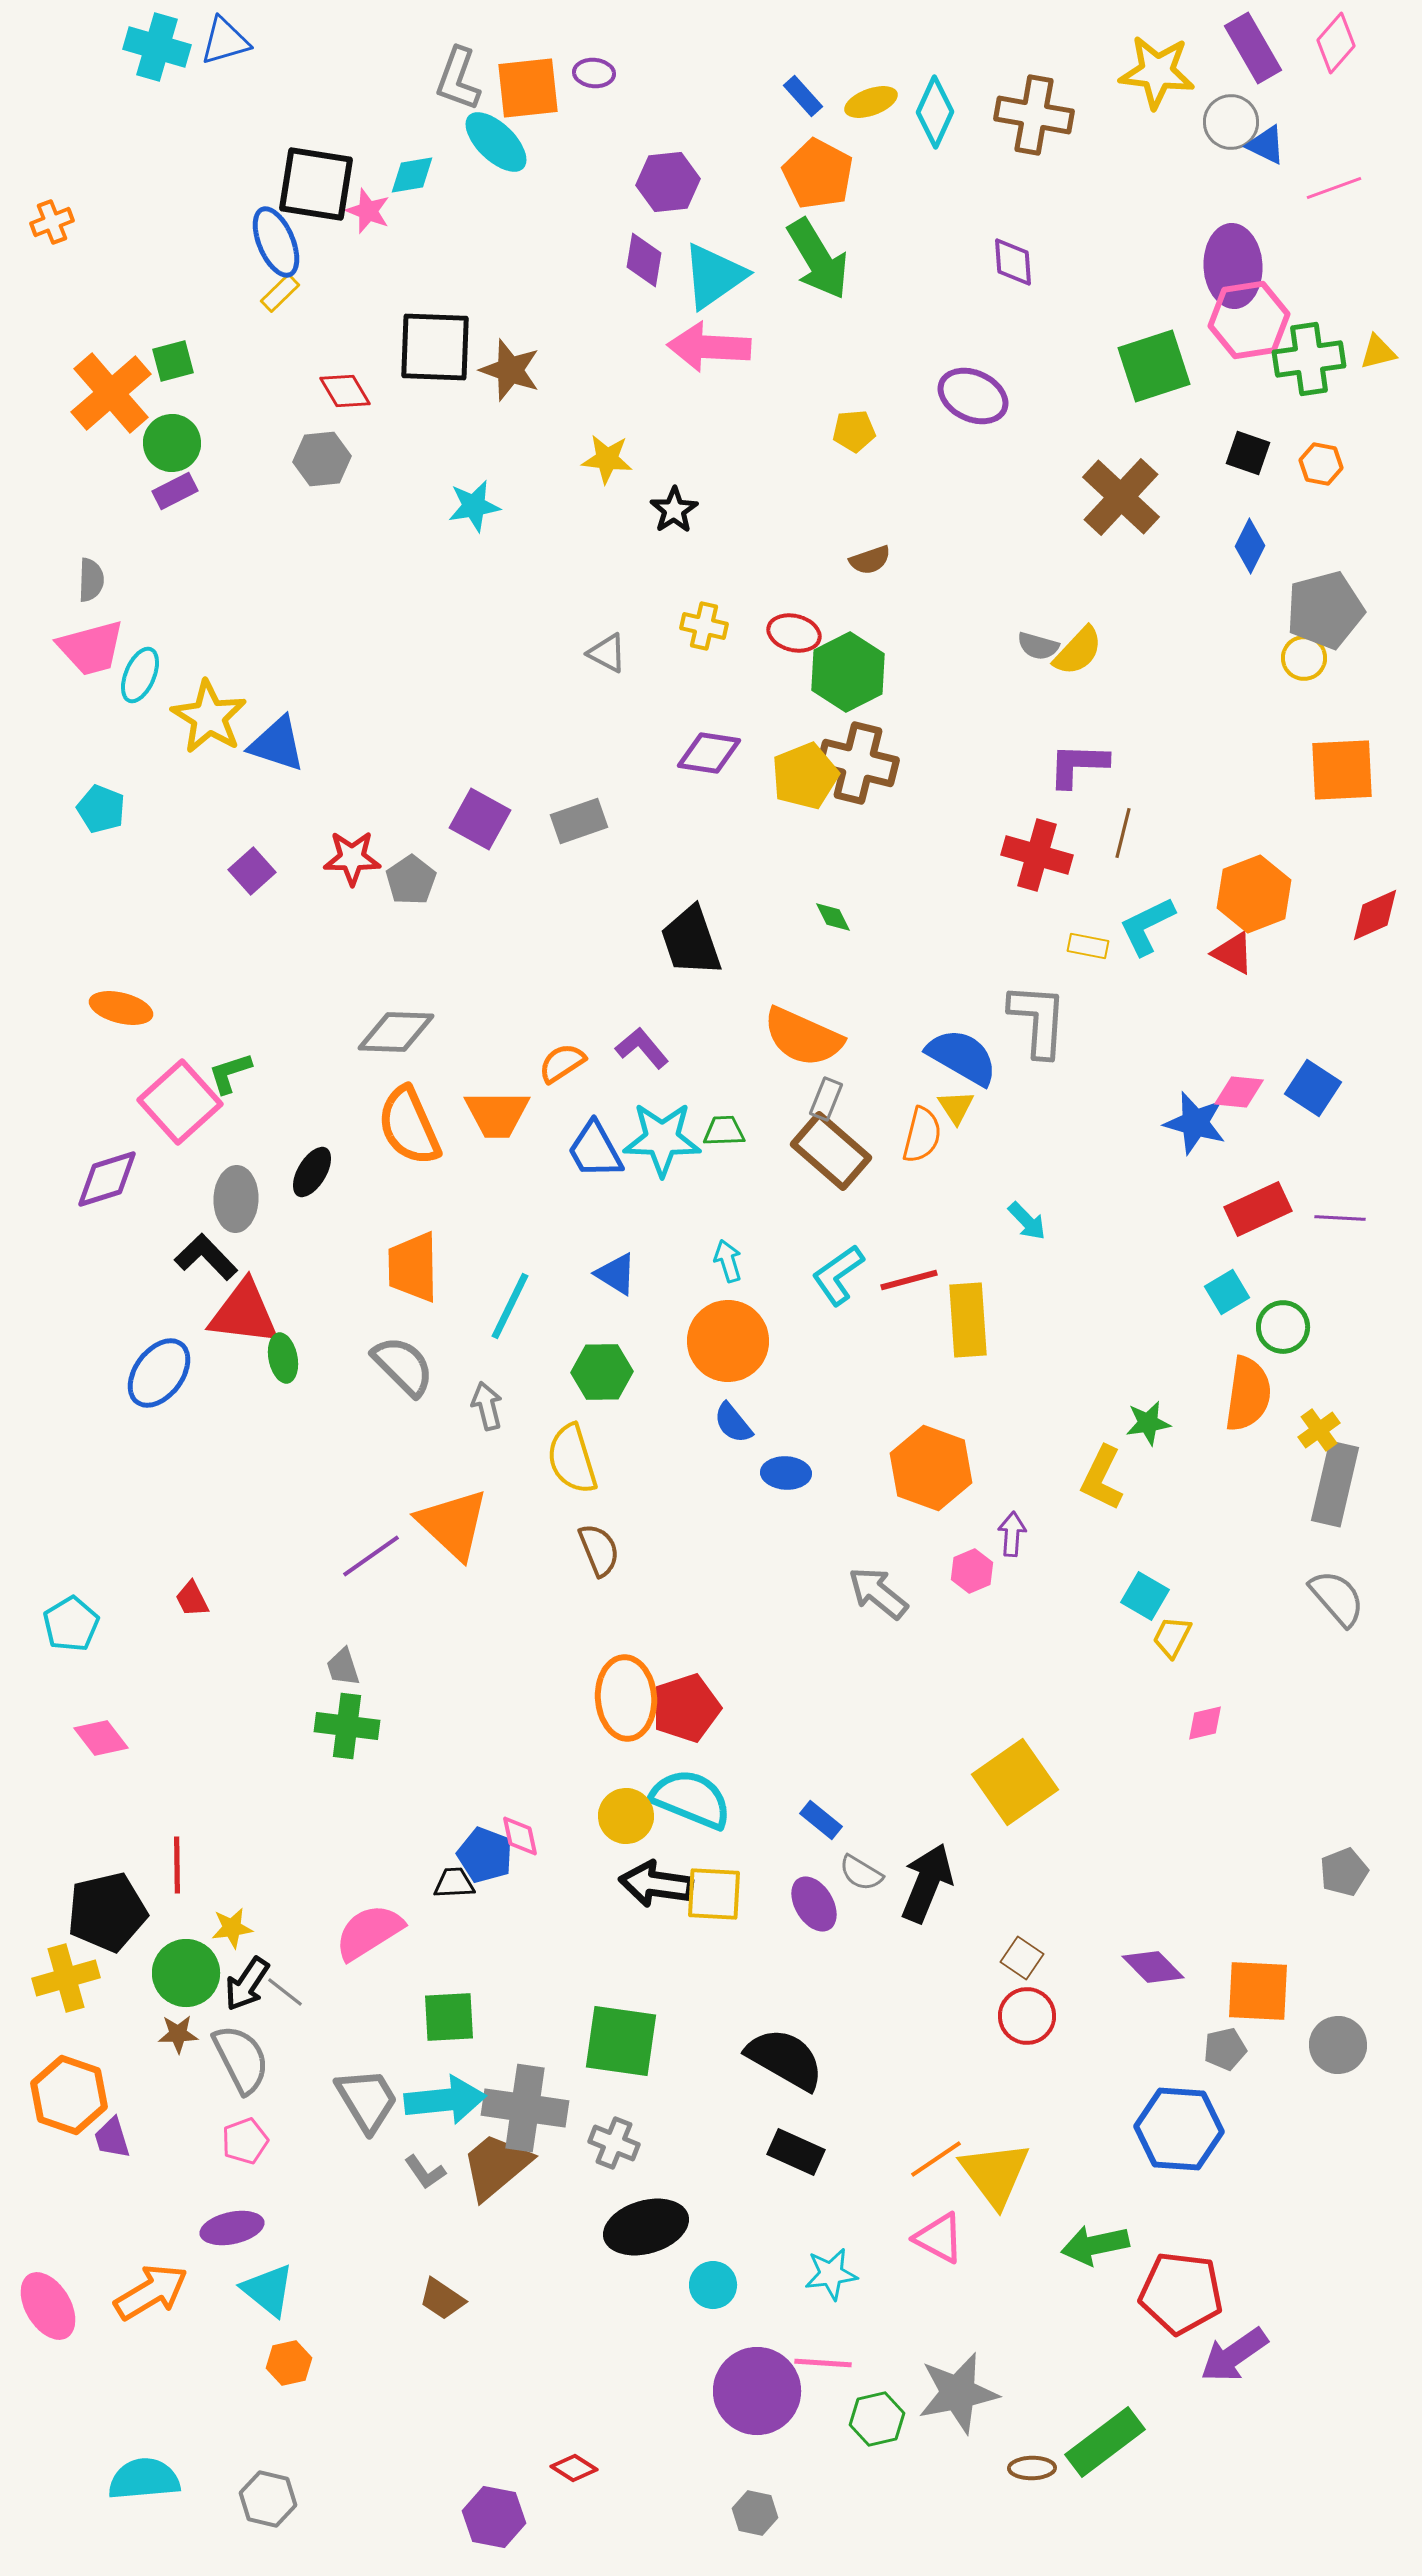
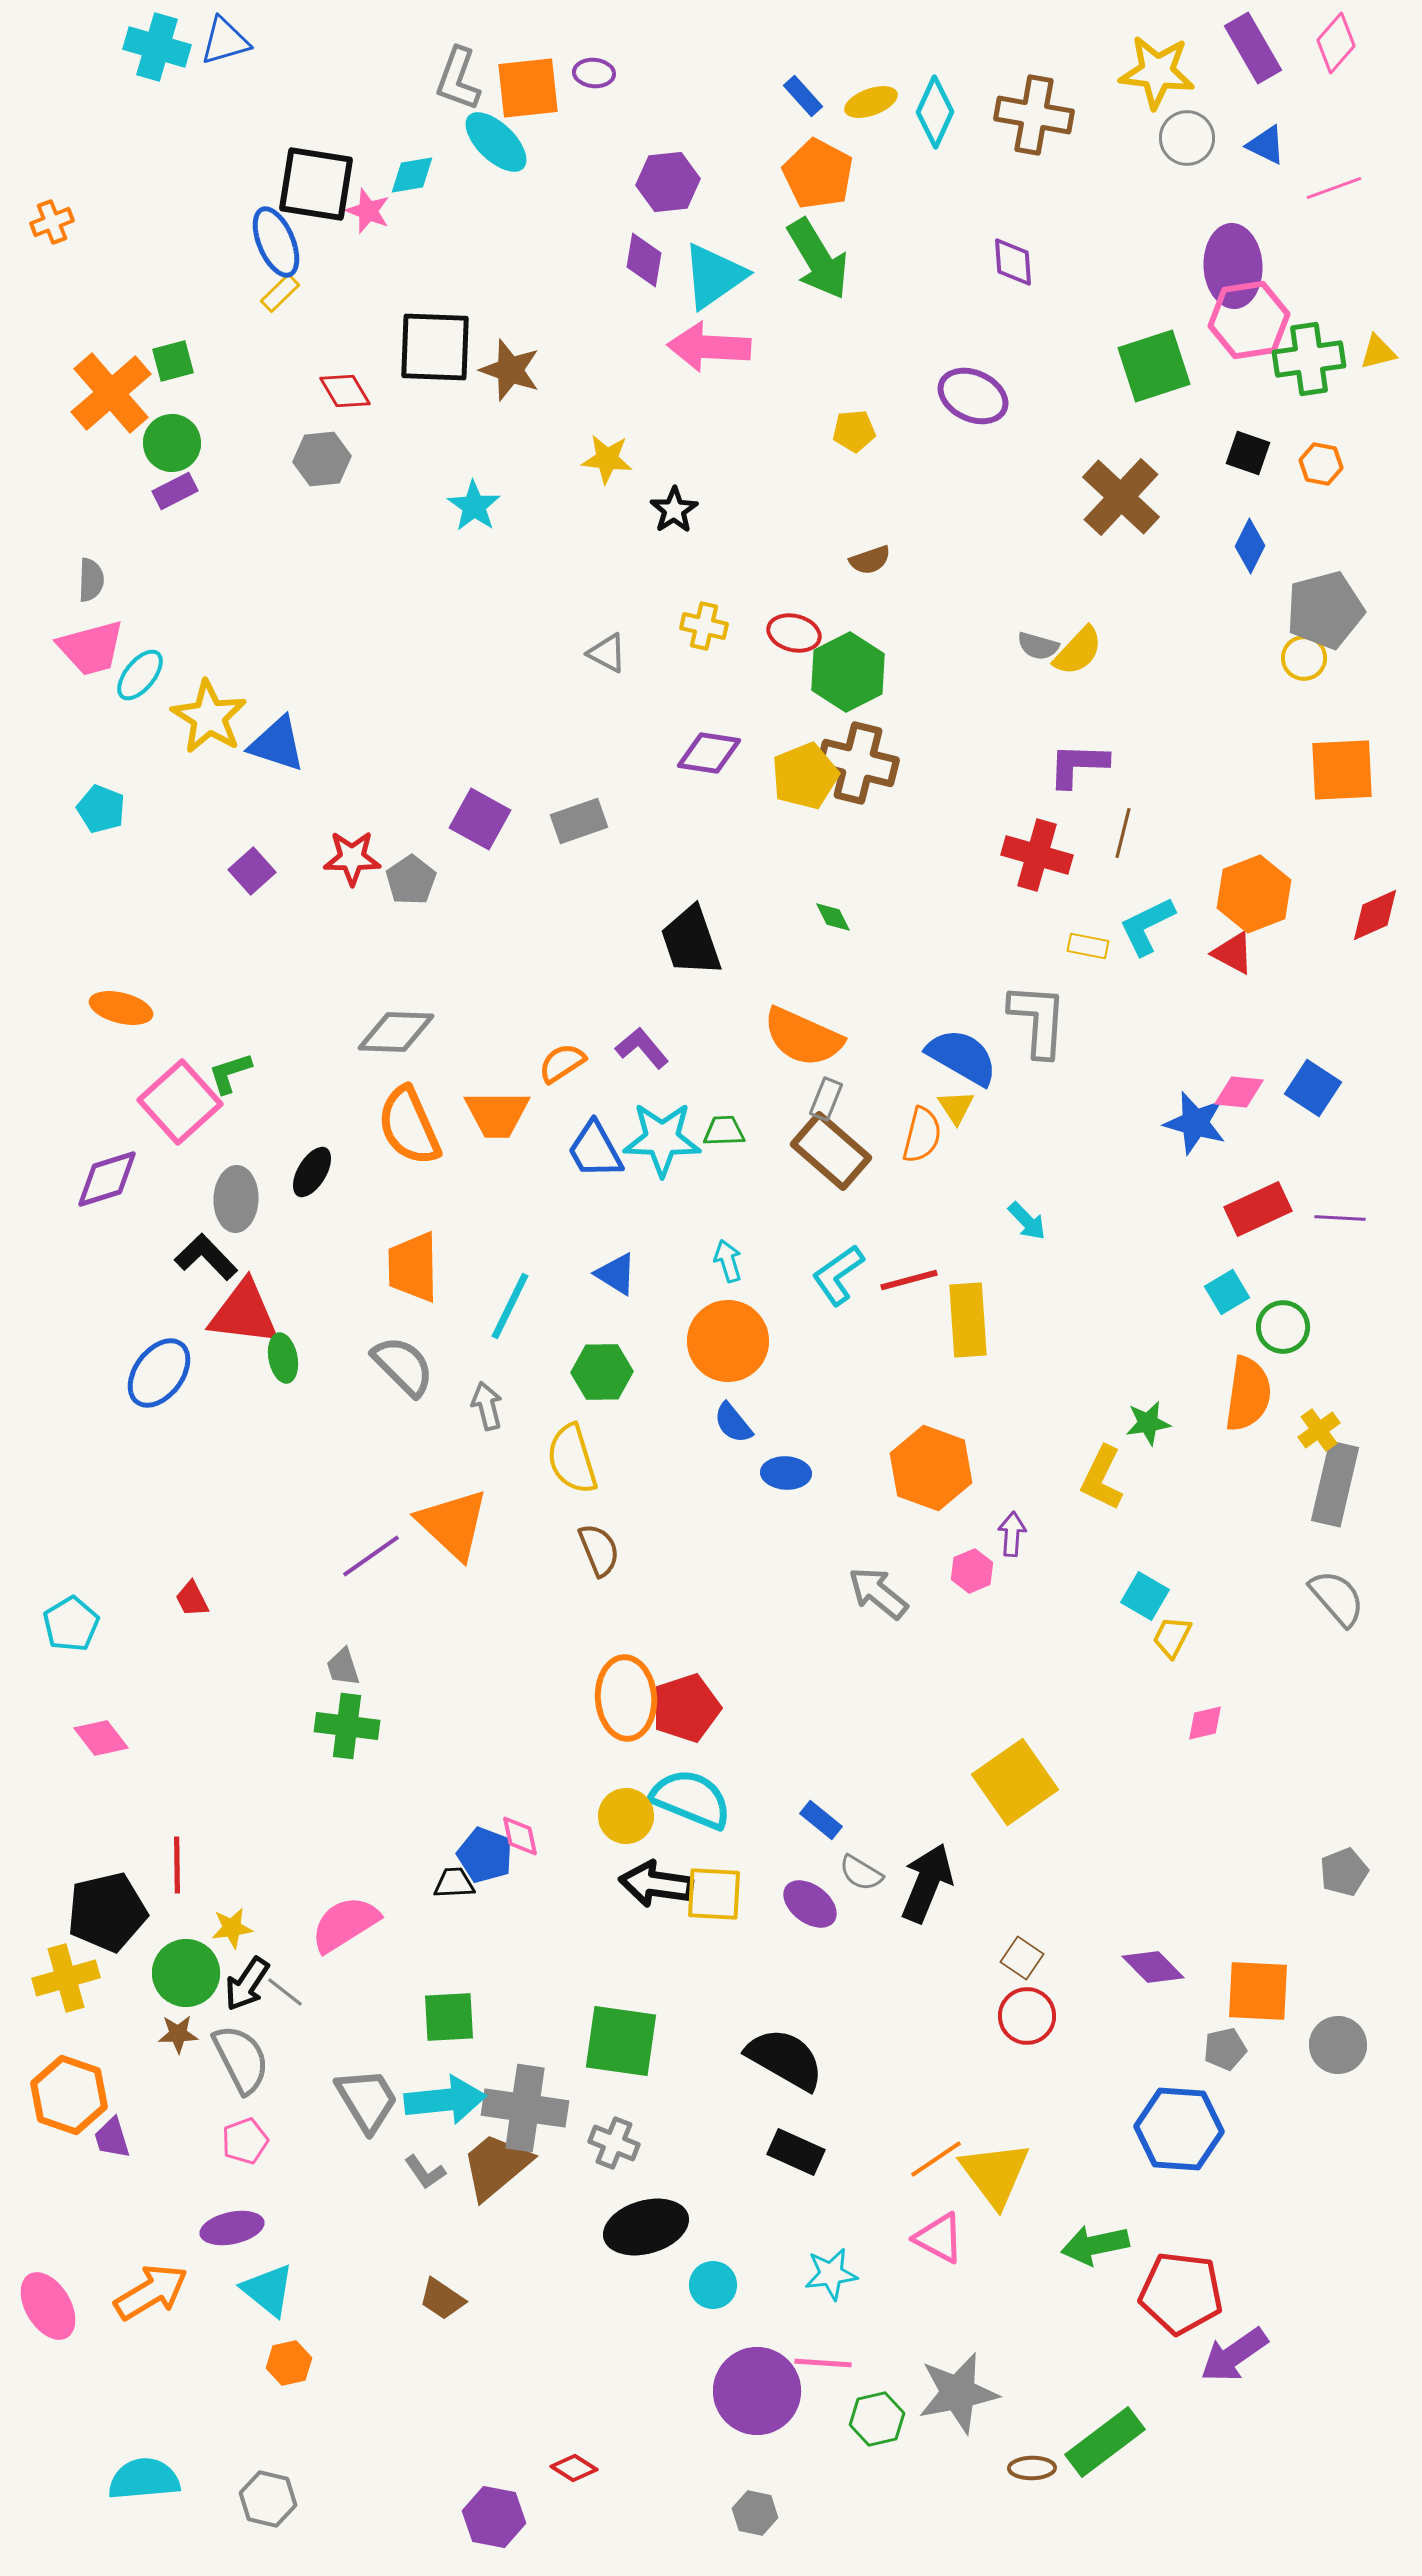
gray circle at (1231, 122): moved 44 px left, 16 px down
cyan star at (474, 506): rotated 28 degrees counterclockwise
cyan ellipse at (140, 675): rotated 16 degrees clockwise
purple ellipse at (814, 1904): moved 4 px left; rotated 22 degrees counterclockwise
pink semicircle at (369, 1932): moved 24 px left, 8 px up
